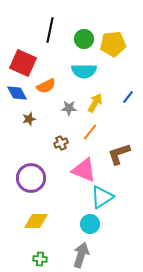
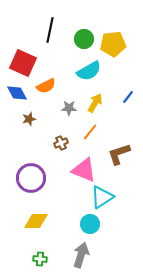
cyan semicircle: moved 5 px right; rotated 30 degrees counterclockwise
